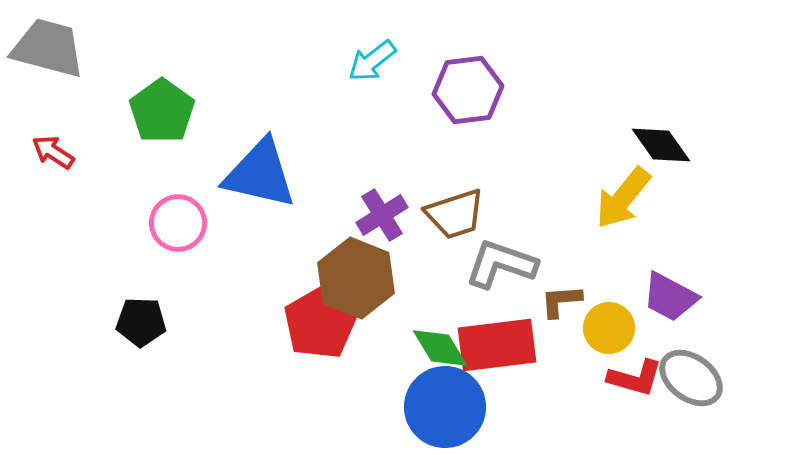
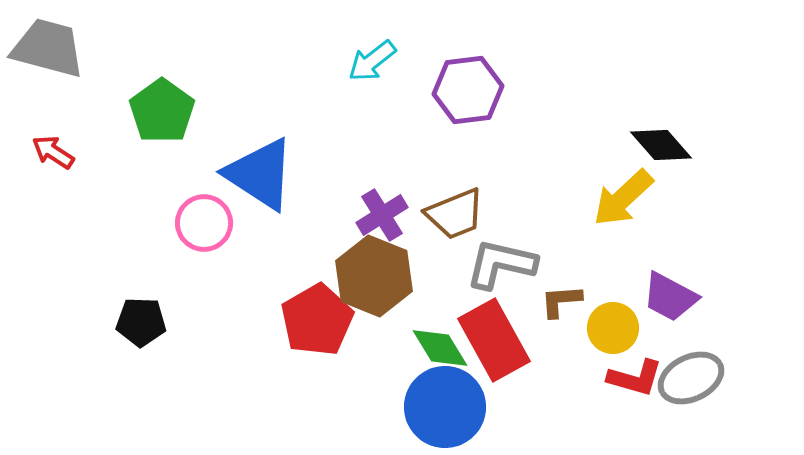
black diamond: rotated 6 degrees counterclockwise
blue triangle: rotated 20 degrees clockwise
yellow arrow: rotated 8 degrees clockwise
brown trapezoid: rotated 4 degrees counterclockwise
pink circle: moved 26 px right
gray L-shape: rotated 6 degrees counterclockwise
brown hexagon: moved 18 px right, 2 px up
red pentagon: moved 3 px left, 3 px up
yellow circle: moved 4 px right
red rectangle: moved 3 px left, 5 px up; rotated 68 degrees clockwise
gray ellipse: rotated 62 degrees counterclockwise
